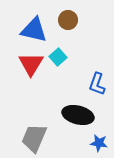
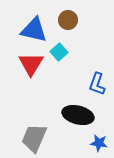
cyan square: moved 1 px right, 5 px up
